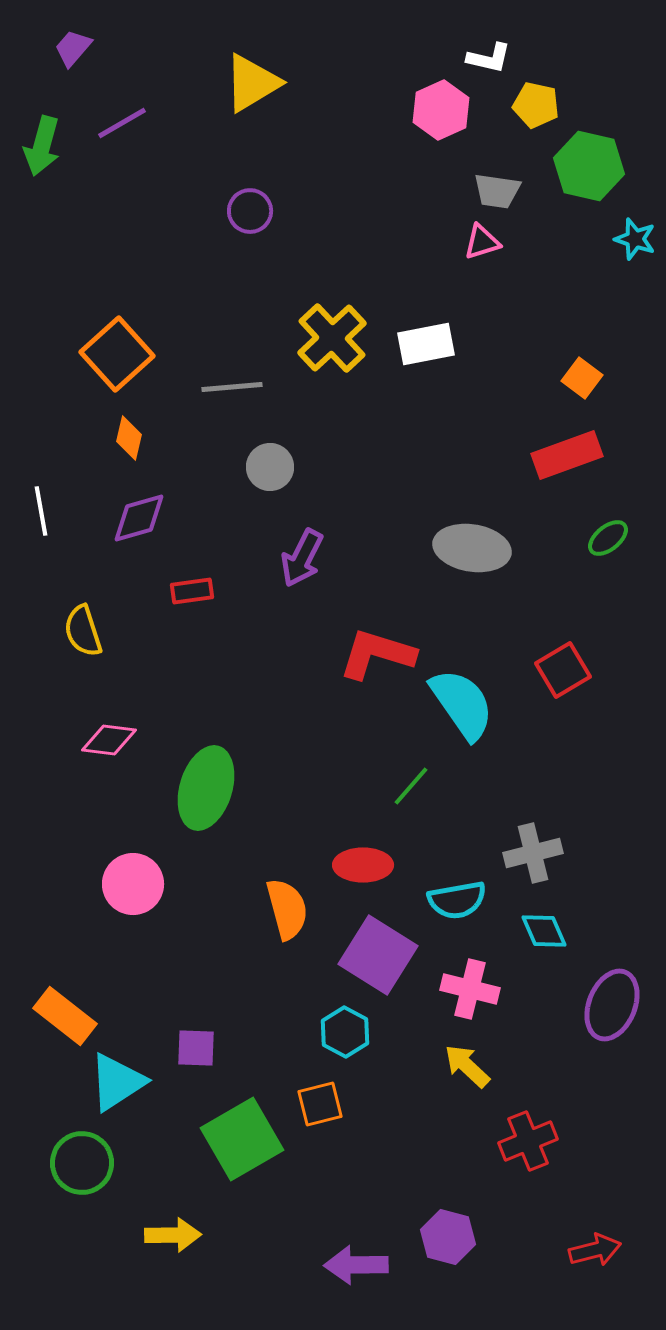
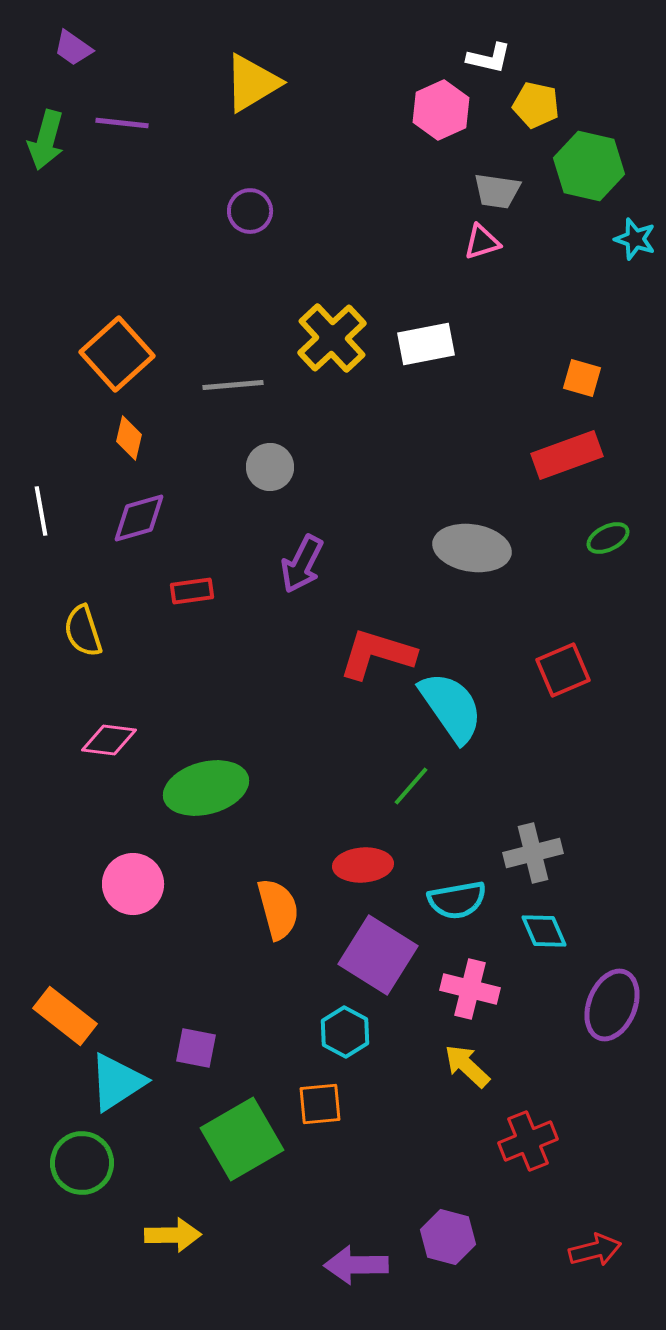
purple trapezoid at (73, 48): rotated 96 degrees counterclockwise
purple line at (122, 123): rotated 36 degrees clockwise
green arrow at (42, 146): moved 4 px right, 6 px up
orange square at (582, 378): rotated 21 degrees counterclockwise
gray line at (232, 387): moved 1 px right, 2 px up
green ellipse at (608, 538): rotated 12 degrees clockwise
purple arrow at (302, 558): moved 6 px down
red square at (563, 670): rotated 8 degrees clockwise
cyan semicircle at (462, 704): moved 11 px left, 3 px down
green ellipse at (206, 788): rotated 58 degrees clockwise
red ellipse at (363, 865): rotated 4 degrees counterclockwise
orange semicircle at (287, 909): moved 9 px left
purple square at (196, 1048): rotated 9 degrees clockwise
orange square at (320, 1104): rotated 9 degrees clockwise
